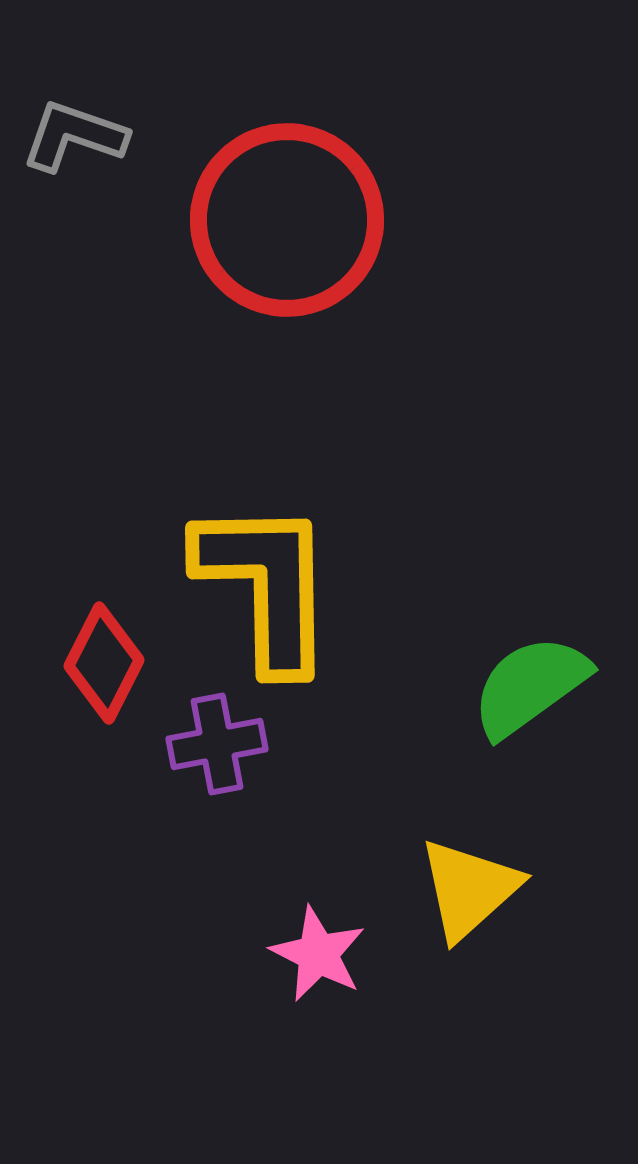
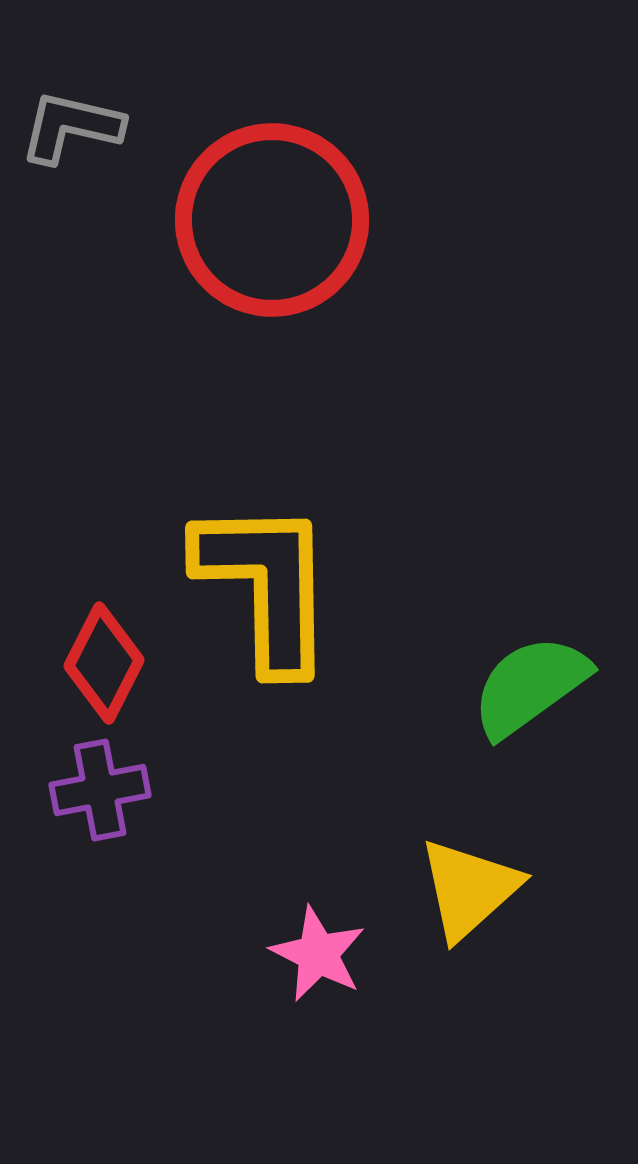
gray L-shape: moved 3 px left, 9 px up; rotated 6 degrees counterclockwise
red circle: moved 15 px left
purple cross: moved 117 px left, 46 px down
